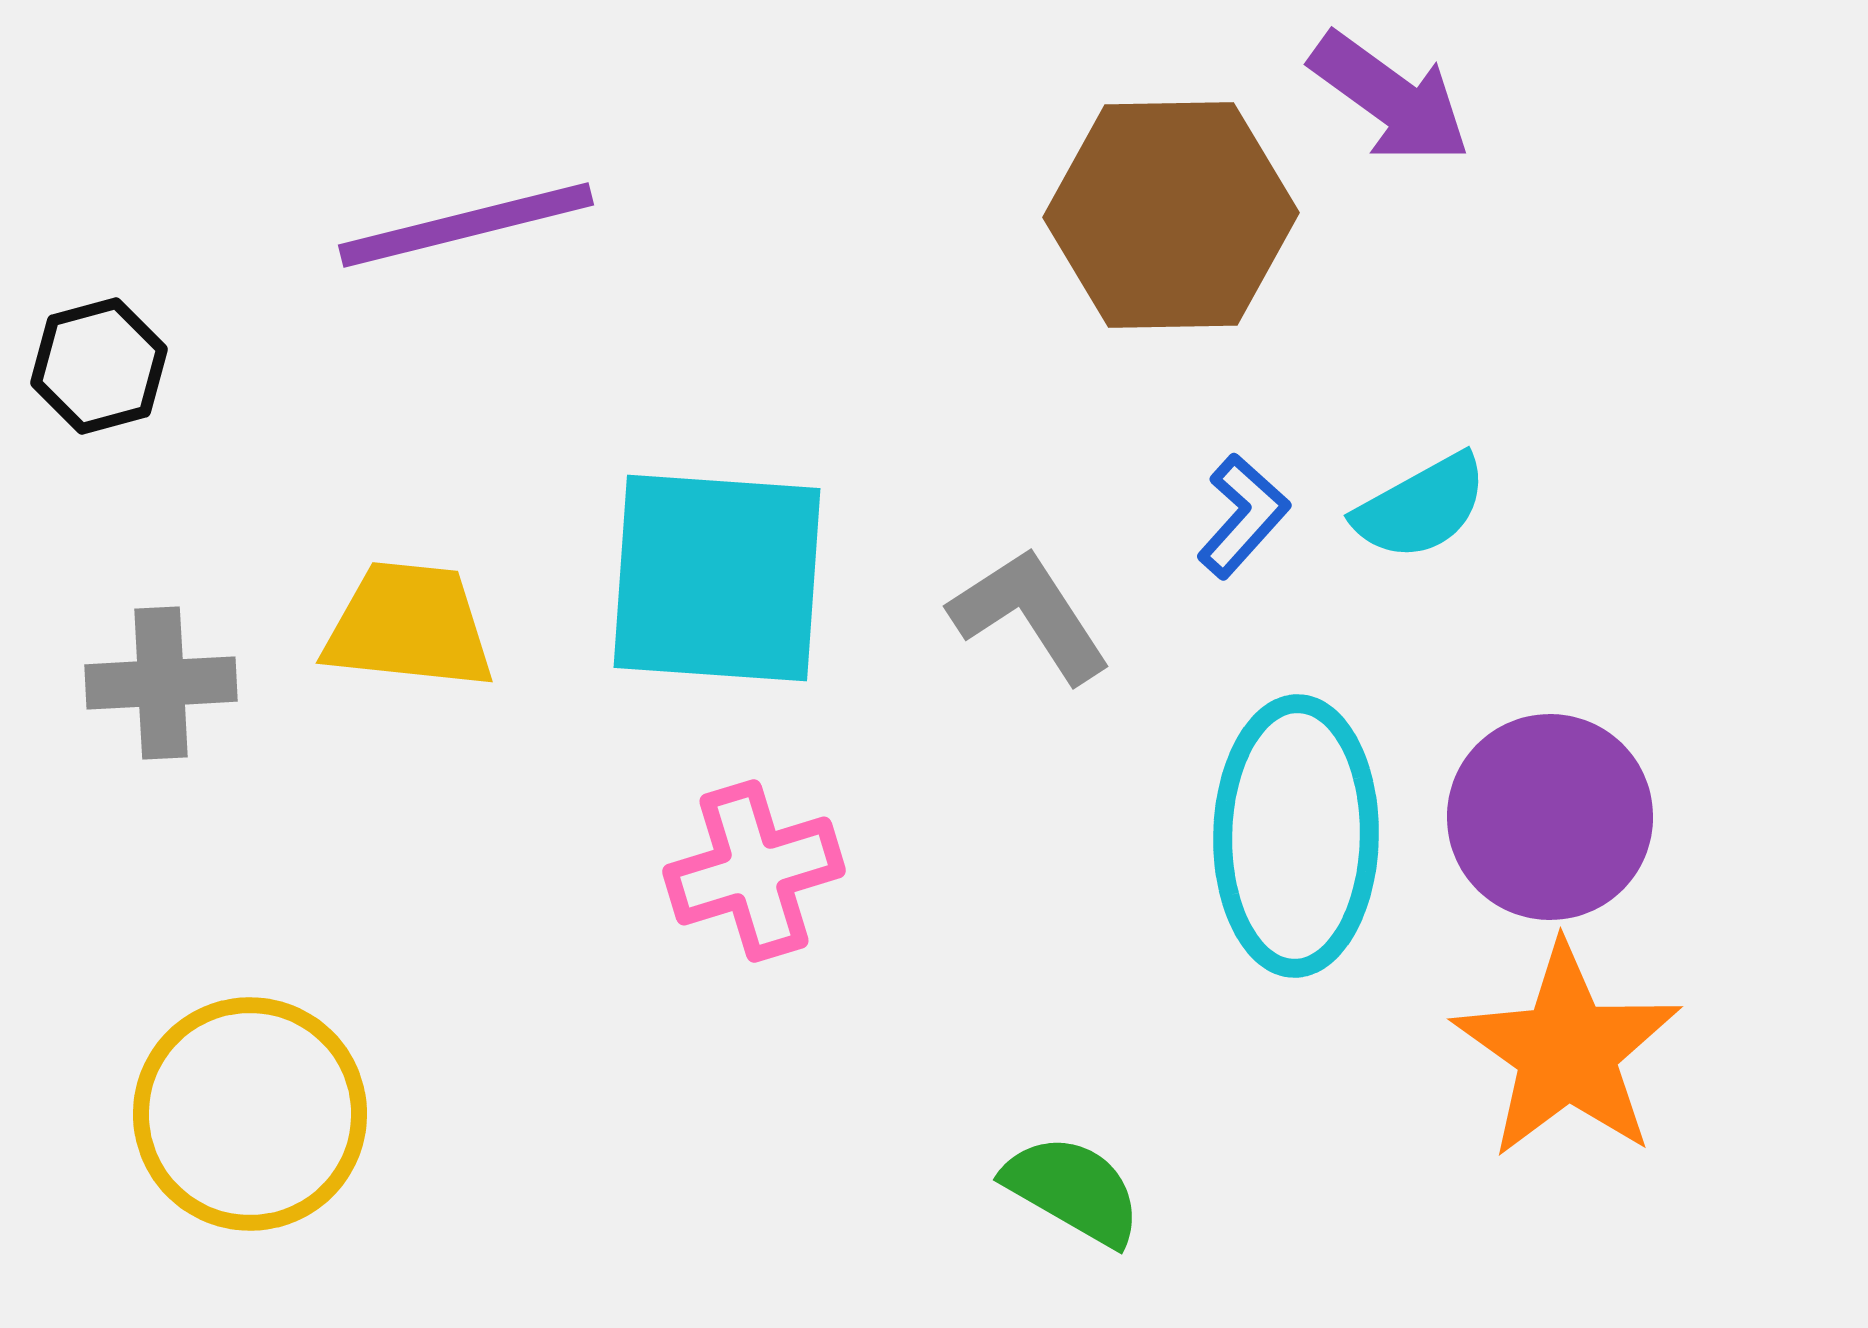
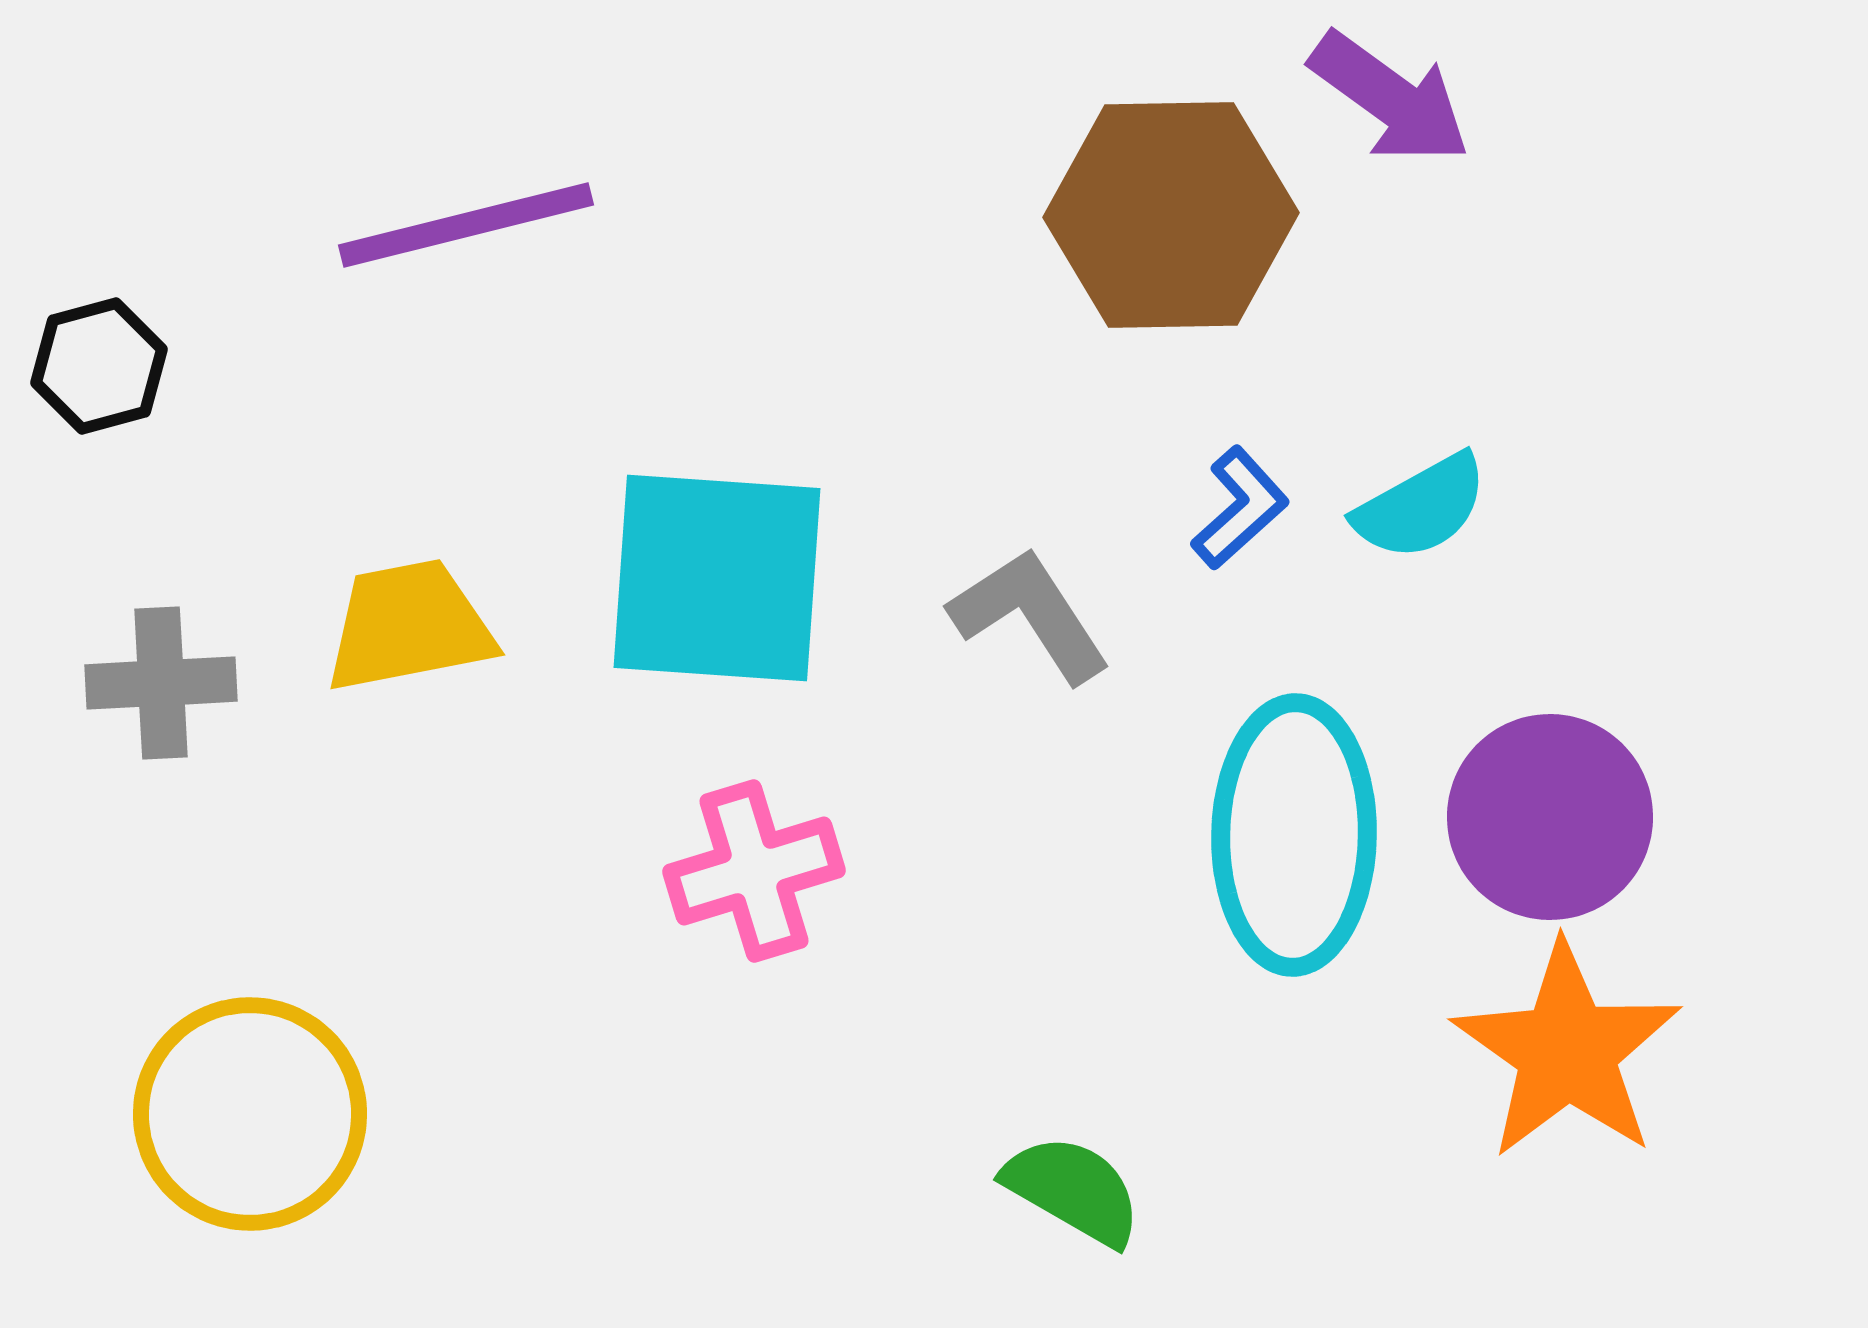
blue L-shape: moved 3 px left, 8 px up; rotated 6 degrees clockwise
yellow trapezoid: rotated 17 degrees counterclockwise
cyan ellipse: moved 2 px left, 1 px up
